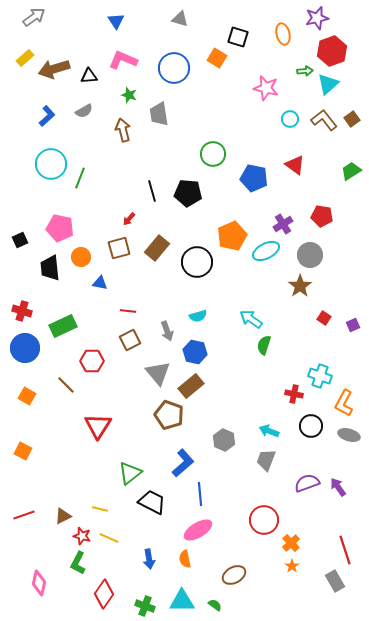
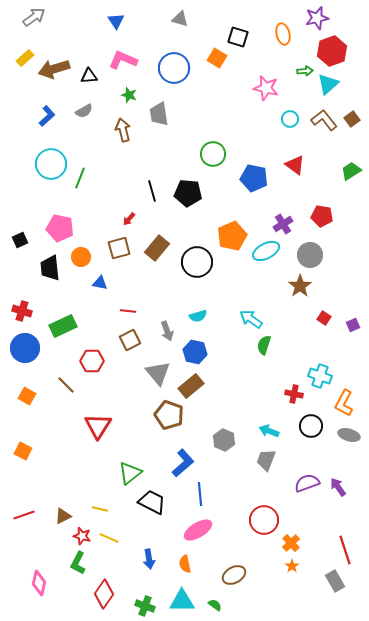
orange semicircle at (185, 559): moved 5 px down
